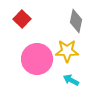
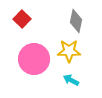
yellow star: moved 2 px right
pink circle: moved 3 px left
